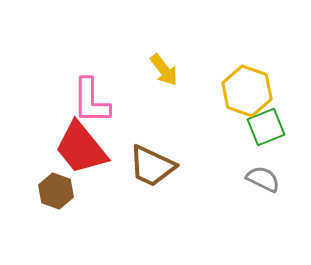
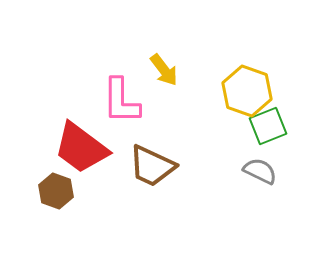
pink L-shape: moved 30 px right
green square: moved 2 px right, 1 px up
red trapezoid: rotated 14 degrees counterclockwise
gray semicircle: moved 3 px left, 8 px up
